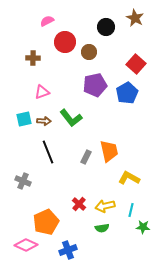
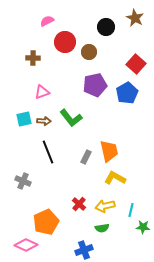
yellow L-shape: moved 14 px left
blue cross: moved 16 px right
